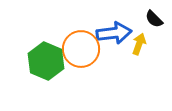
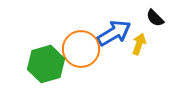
black semicircle: moved 1 px right, 1 px up
blue arrow: rotated 24 degrees counterclockwise
green hexagon: moved 3 px down; rotated 21 degrees clockwise
